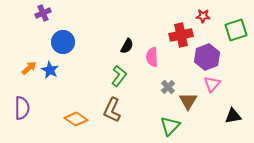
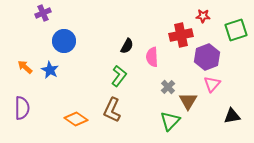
blue circle: moved 1 px right, 1 px up
orange arrow: moved 4 px left, 1 px up; rotated 98 degrees counterclockwise
black triangle: moved 1 px left
green triangle: moved 5 px up
